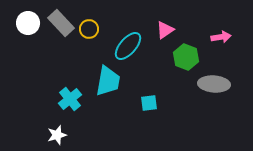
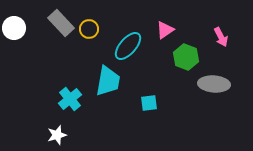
white circle: moved 14 px left, 5 px down
pink arrow: rotated 72 degrees clockwise
